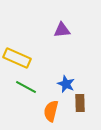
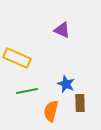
purple triangle: rotated 30 degrees clockwise
green line: moved 1 px right, 4 px down; rotated 40 degrees counterclockwise
